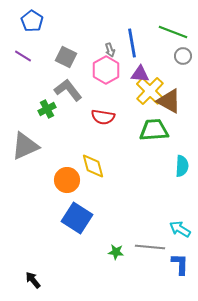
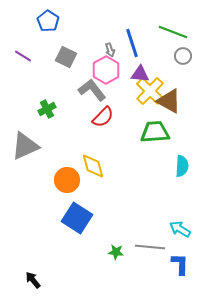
blue pentagon: moved 16 px right
blue line: rotated 8 degrees counterclockwise
gray L-shape: moved 24 px right
red semicircle: rotated 55 degrees counterclockwise
green trapezoid: moved 1 px right, 2 px down
